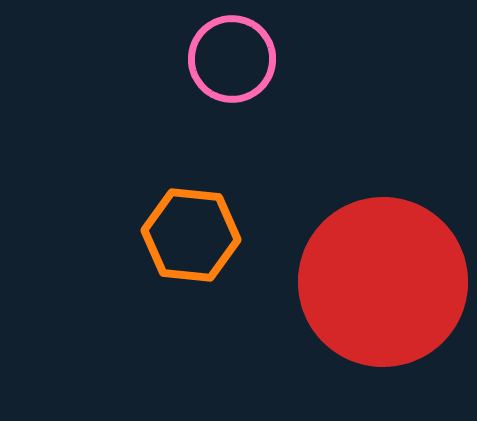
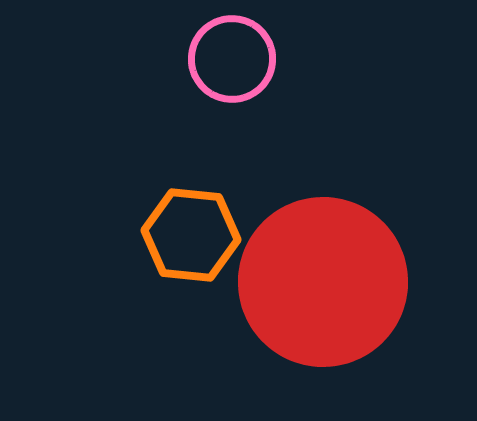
red circle: moved 60 px left
